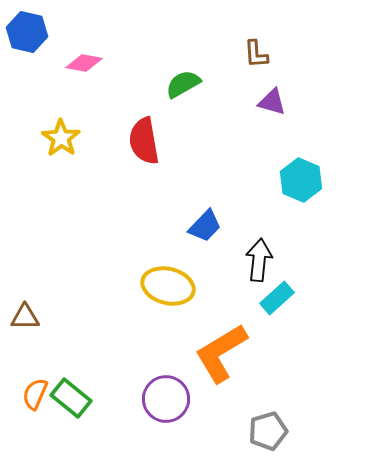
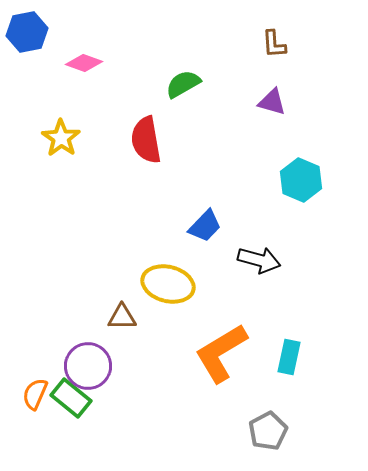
blue hexagon: rotated 24 degrees counterclockwise
brown L-shape: moved 18 px right, 10 px up
pink diamond: rotated 9 degrees clockwise
red semicircle: moved 2 px right, 1 px up
black arrow: rotated 99 degrees clockwise
yellow ellipse: moved 2 px up
cyan rectangle: moved 12 px right, 59 px down; rotated 36 degrees counterclockwise
brown triangle: moved 97 px right
purple circle: moved 78 px left, 33 px up
gray pentagon: rotated 12 degrees counterclockwise
